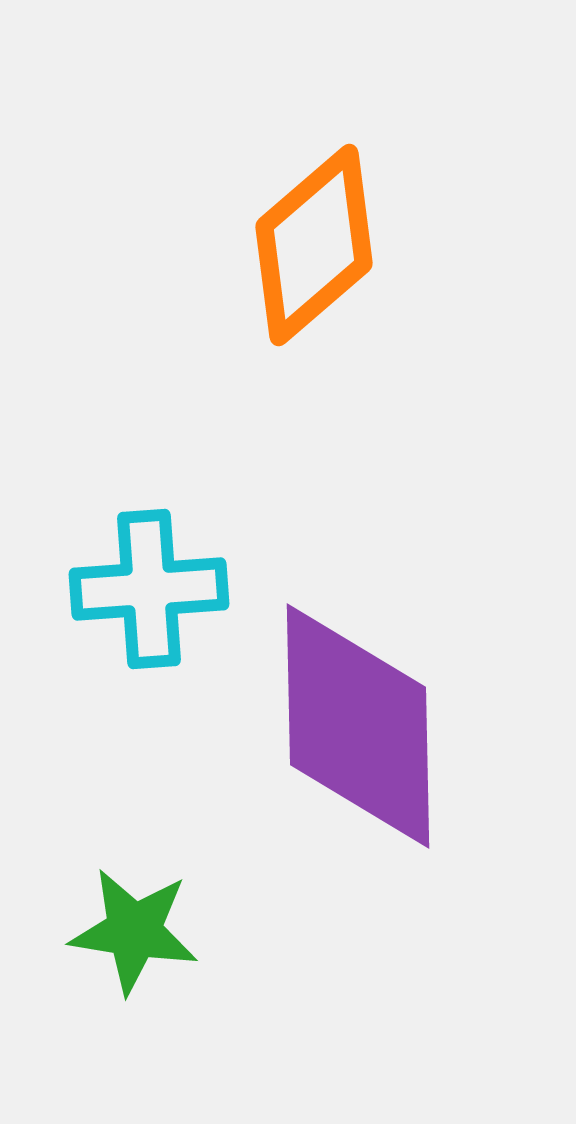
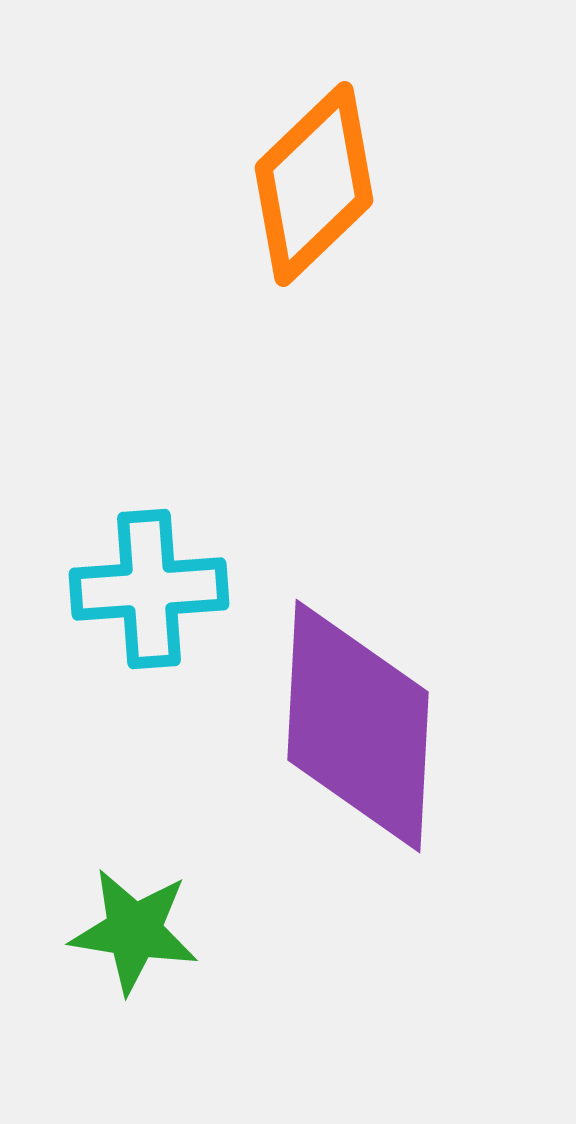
orange diamond: moved 61 px up; rotated 3 degrees counterclockwise
purple diamond: rotated 4 degrees clockwise
